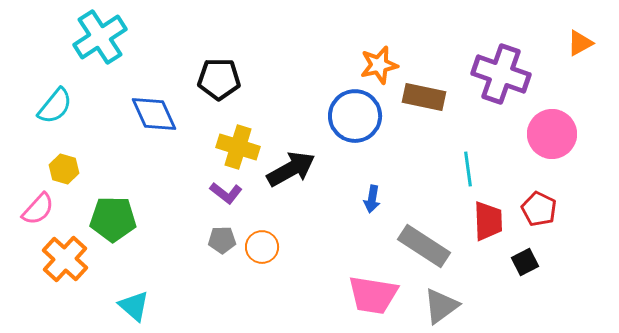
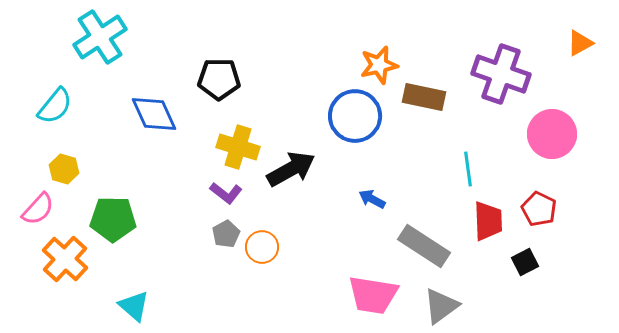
blue arrow: rotated 108 degrees clockwise
gray pentagon: moved 4 px right, 6 px up; rotated 28 degrees counterclockwise
